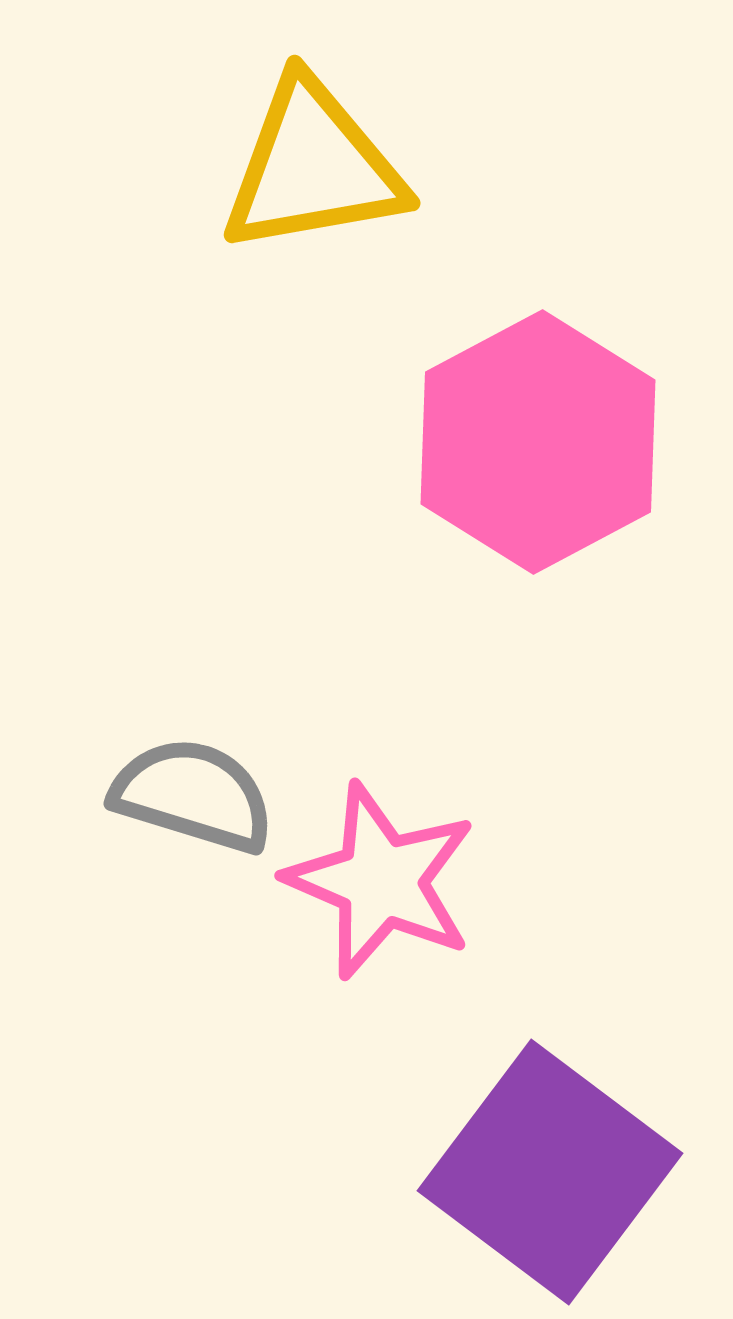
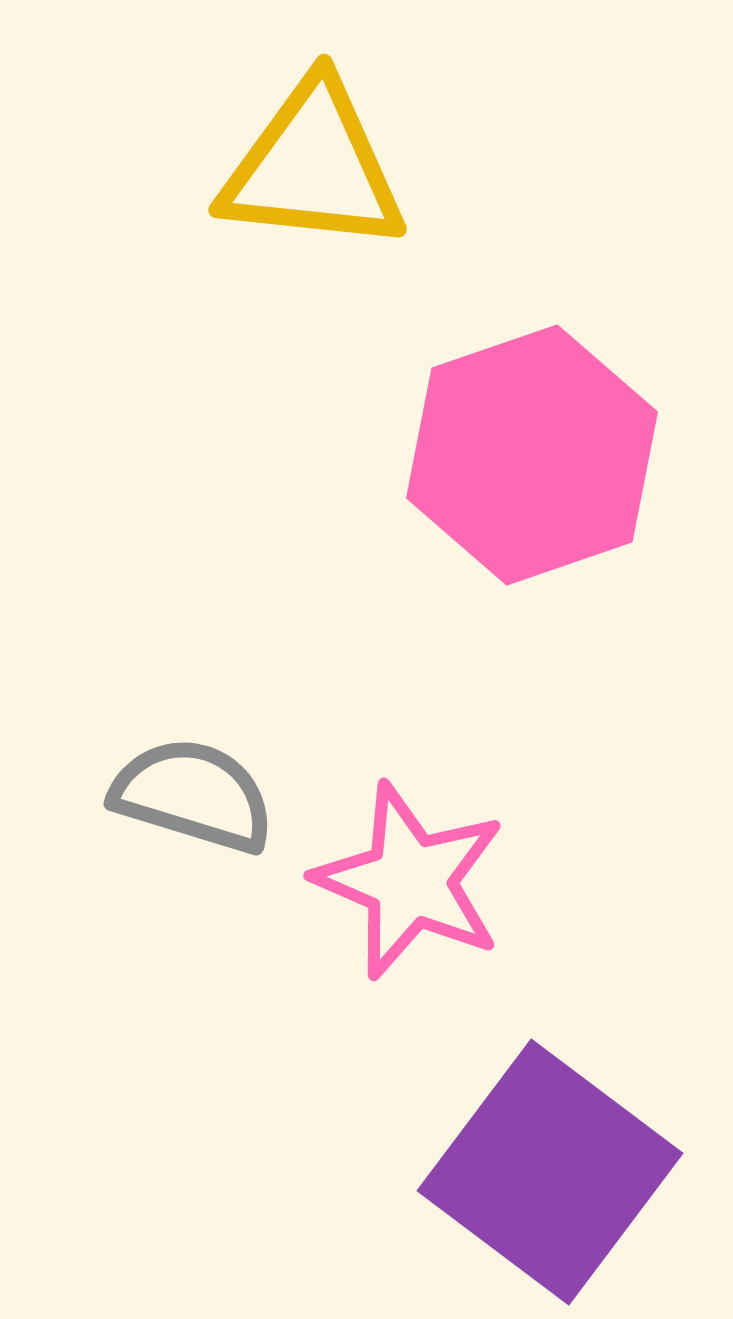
yellow triangle: rotated 16 degrees clockwise
pink hexagon: moved 6 px left, 13 px down; rotated 9 degrees clockwise
pink star: moved 29 px right
